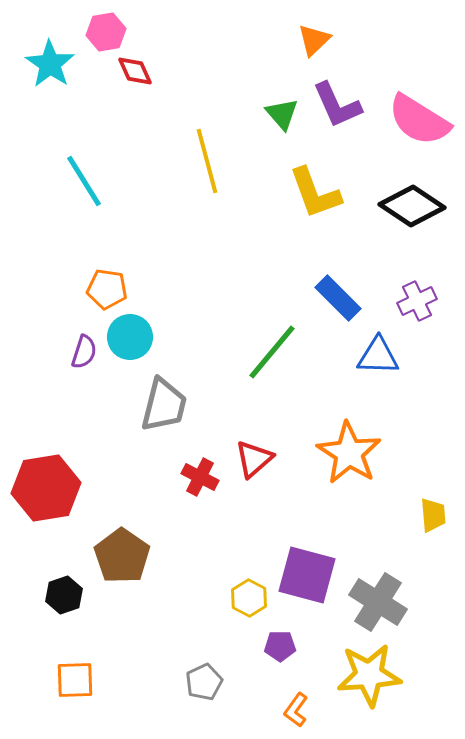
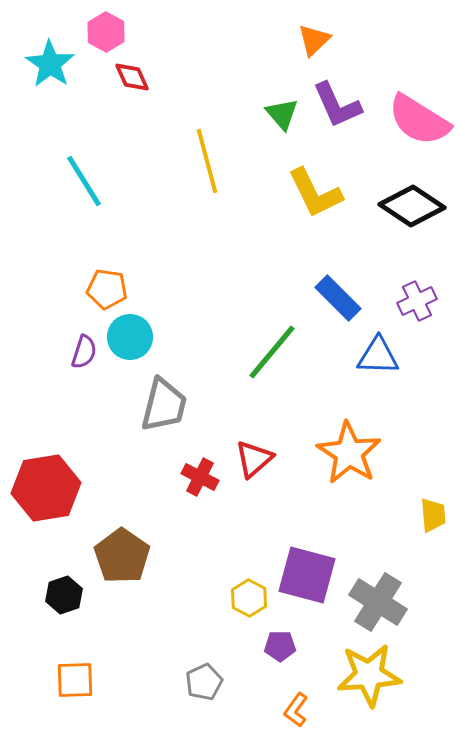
pink hexagon: rotated 21 degrees counterclockwise
red diamond: moved 3 px left, 6 px down
yellow L-shape: rotated 6 degrees counterclockwise
